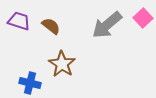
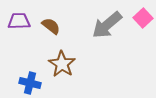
purple trapezoid: rotated 20 degrees counterclockwise
